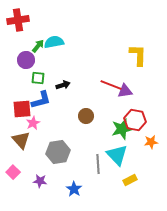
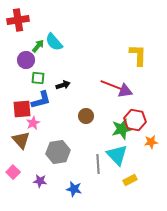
cyan semicircle: rotated 120 degrees counterclockwise
blue star: rotated 21 degrees counterclockwise
